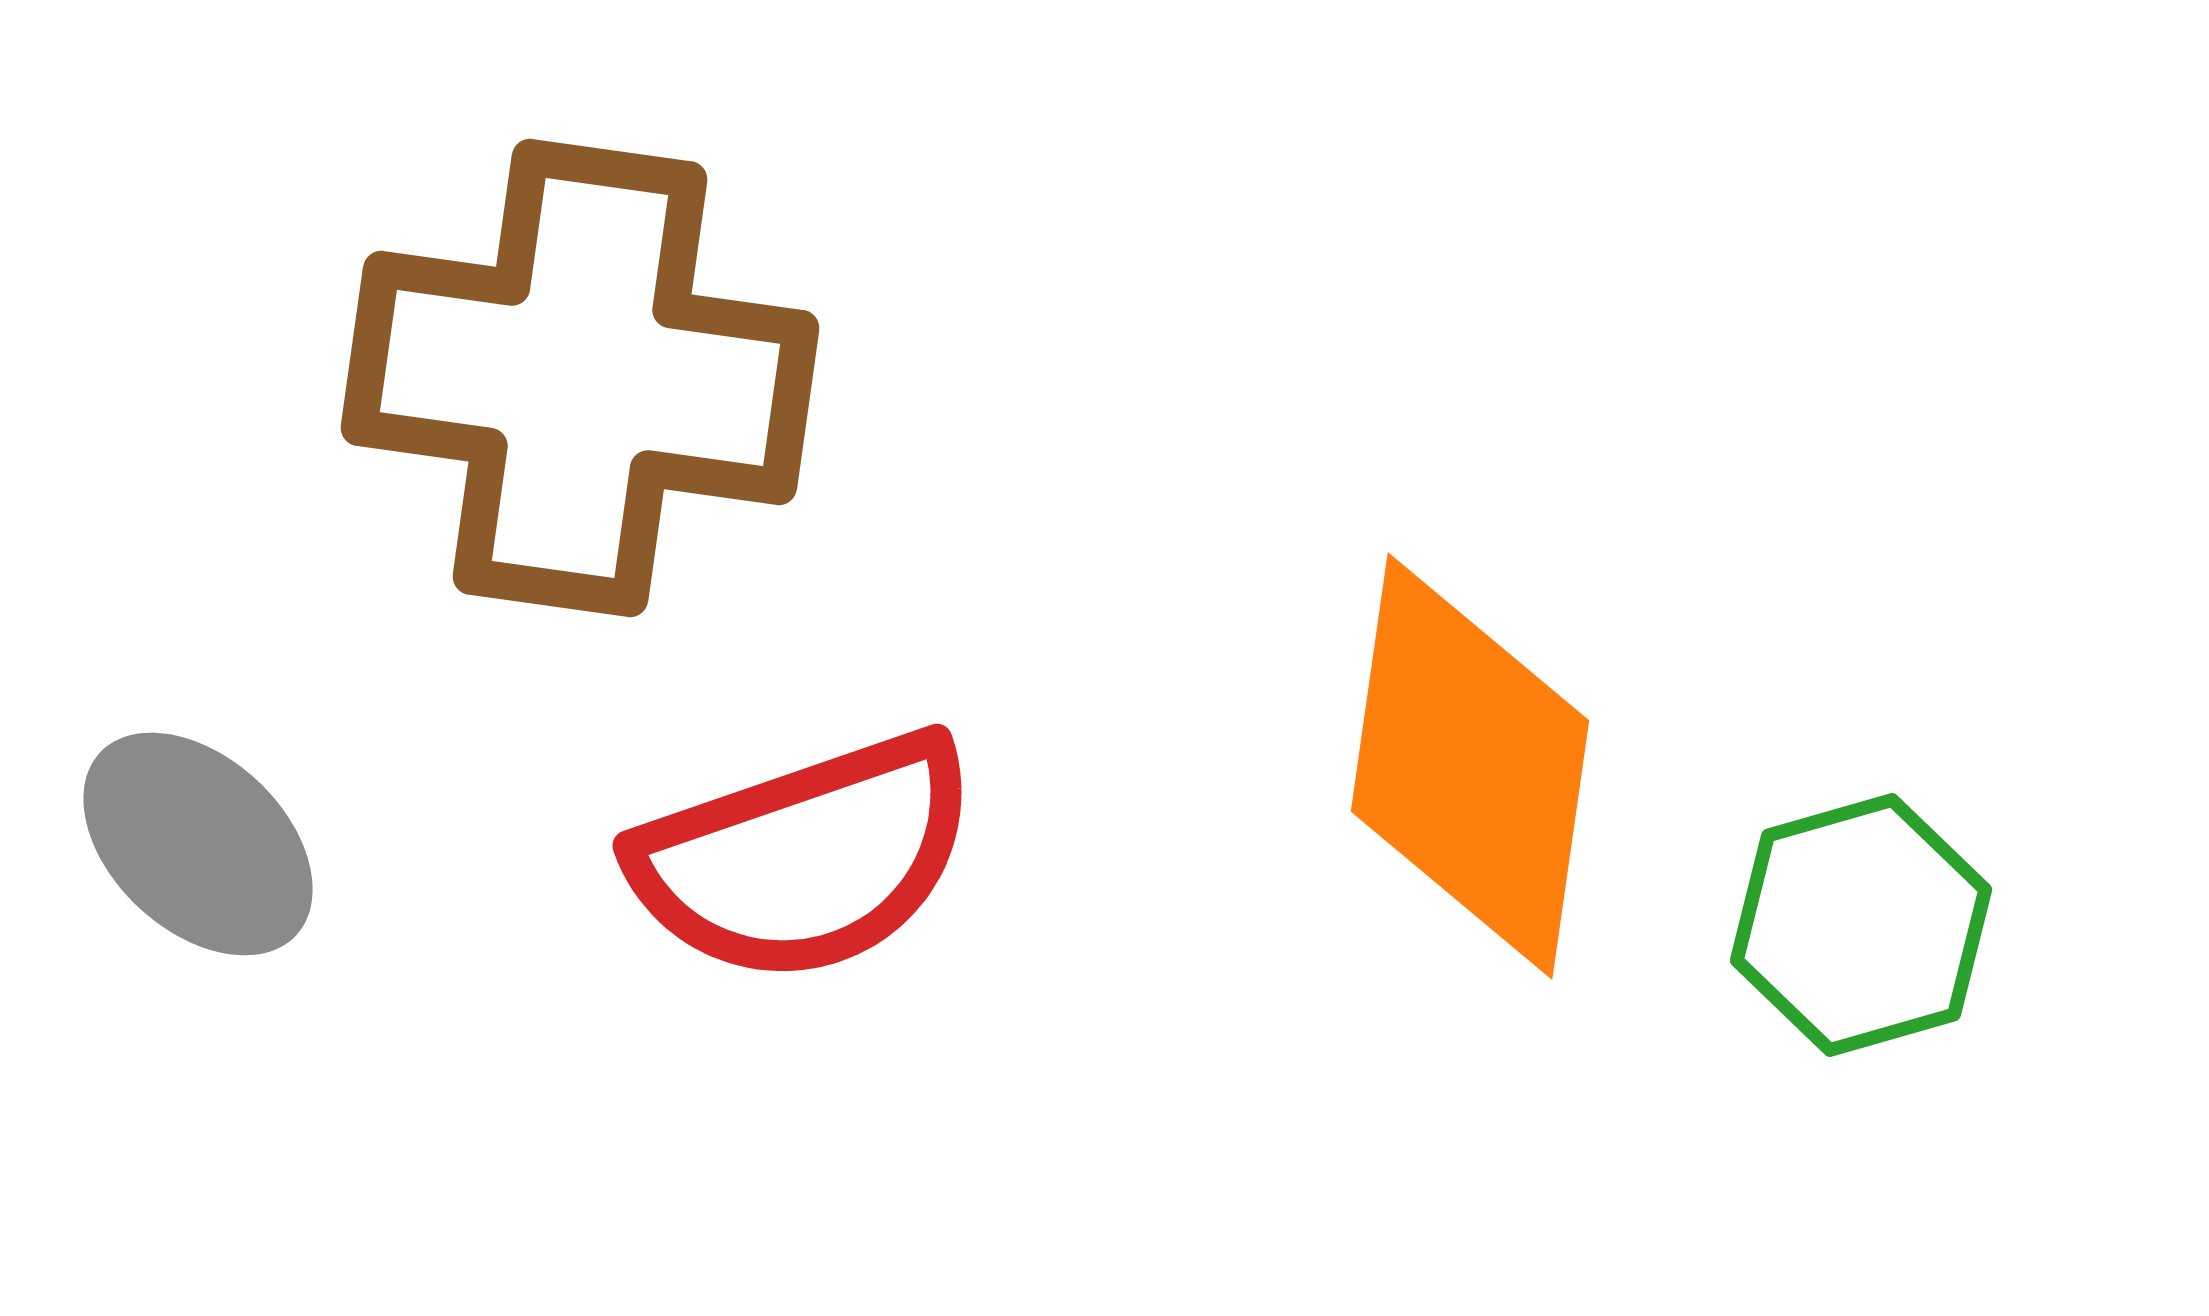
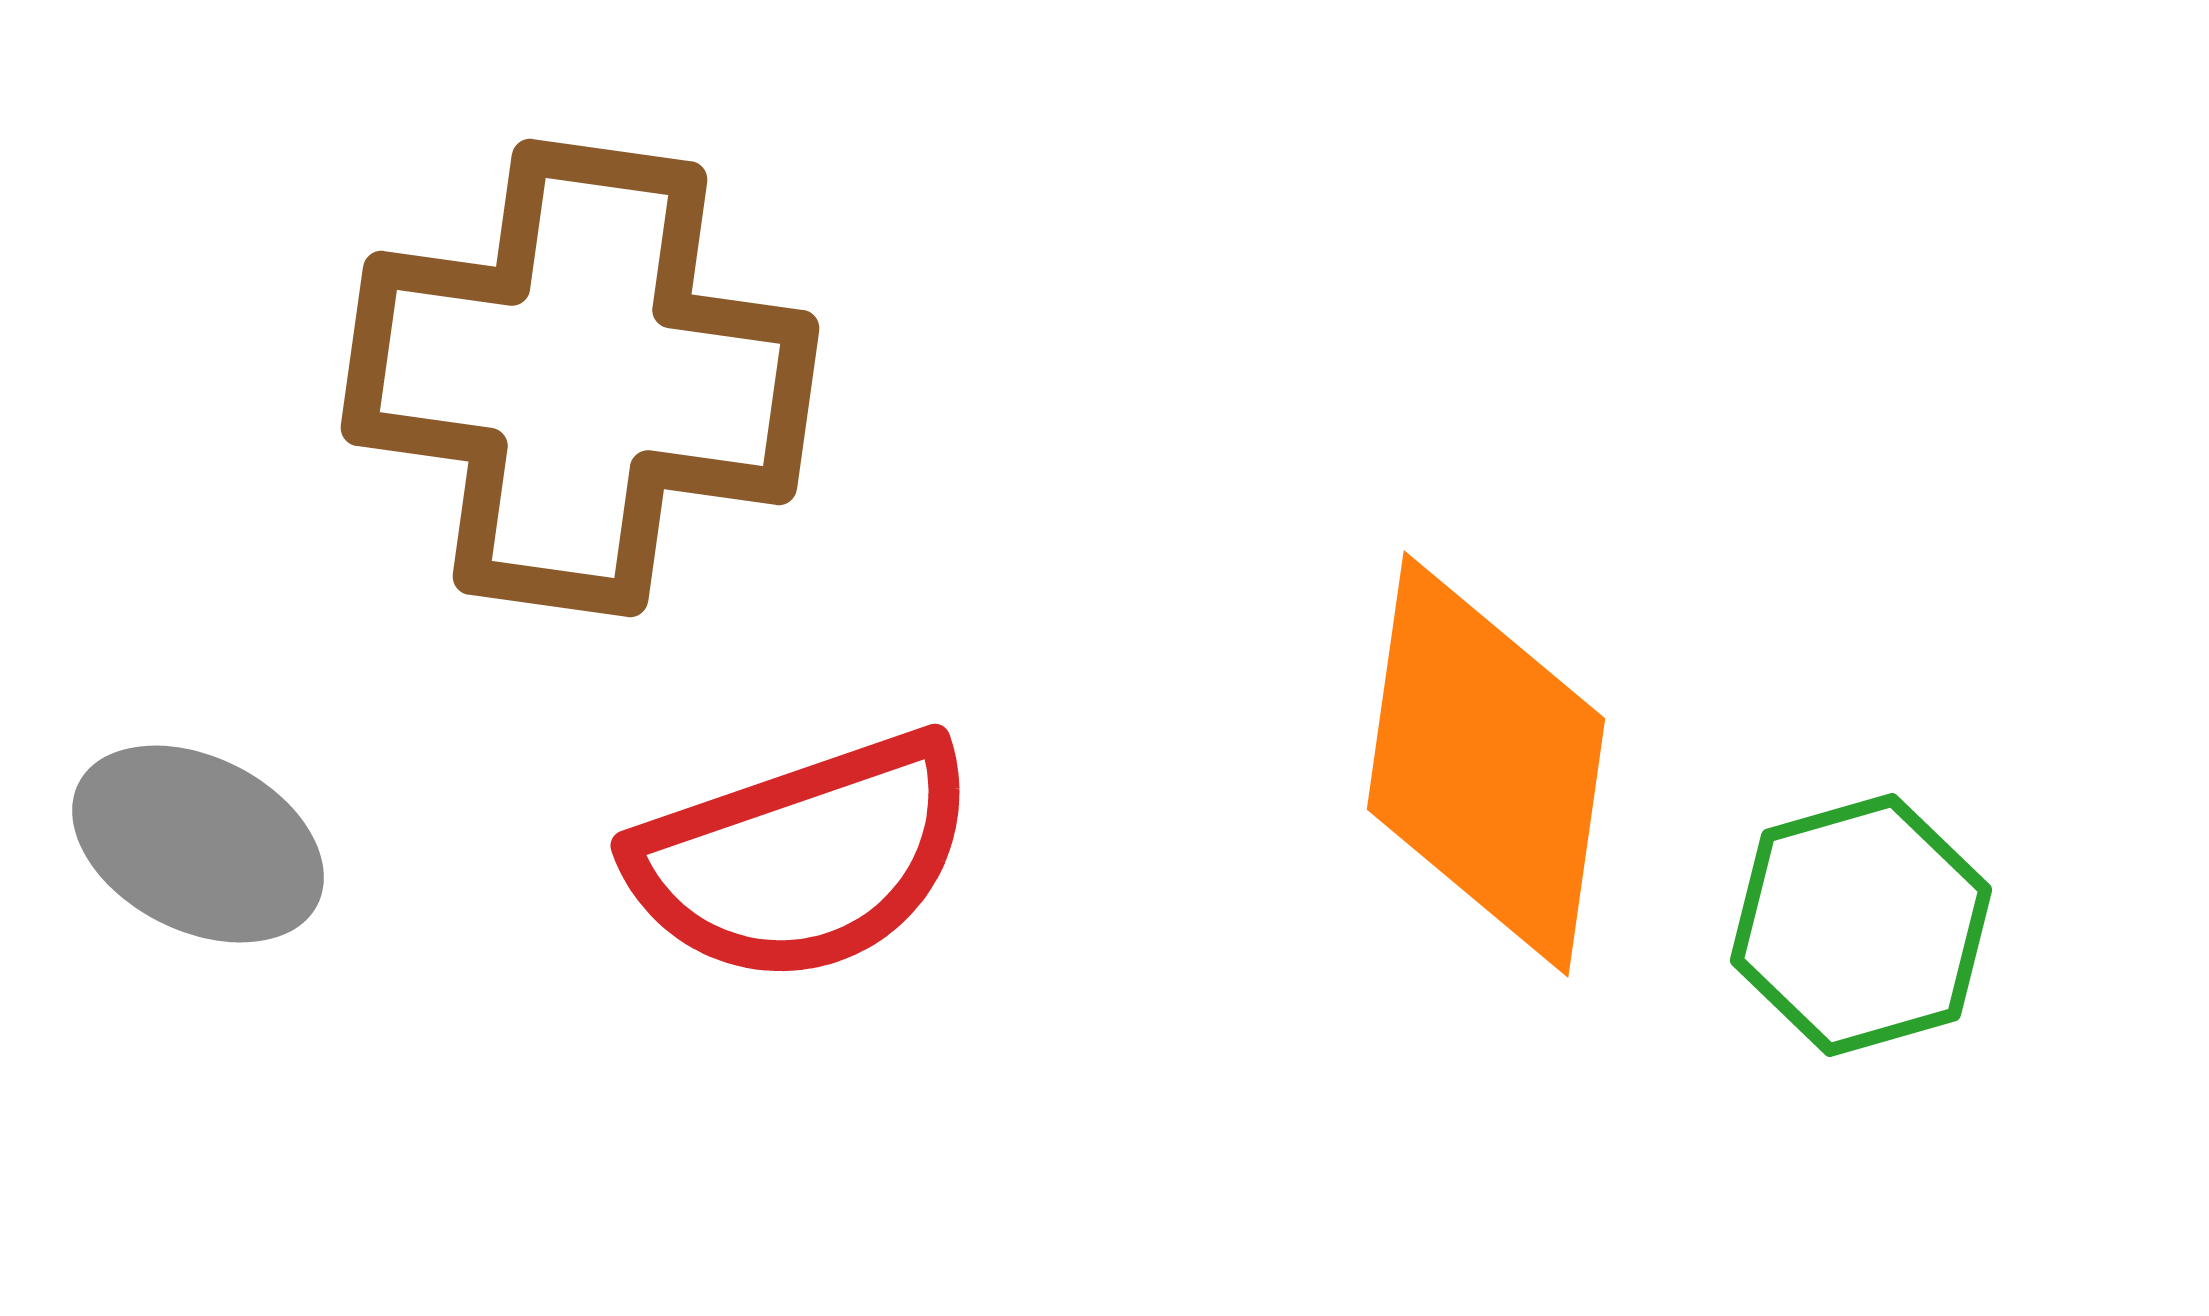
orange diamond: moved 16 px right, 2 px up
gray ellipse: rotated 16 degrees counterclockwise
red semicircle: moved 2 px left
